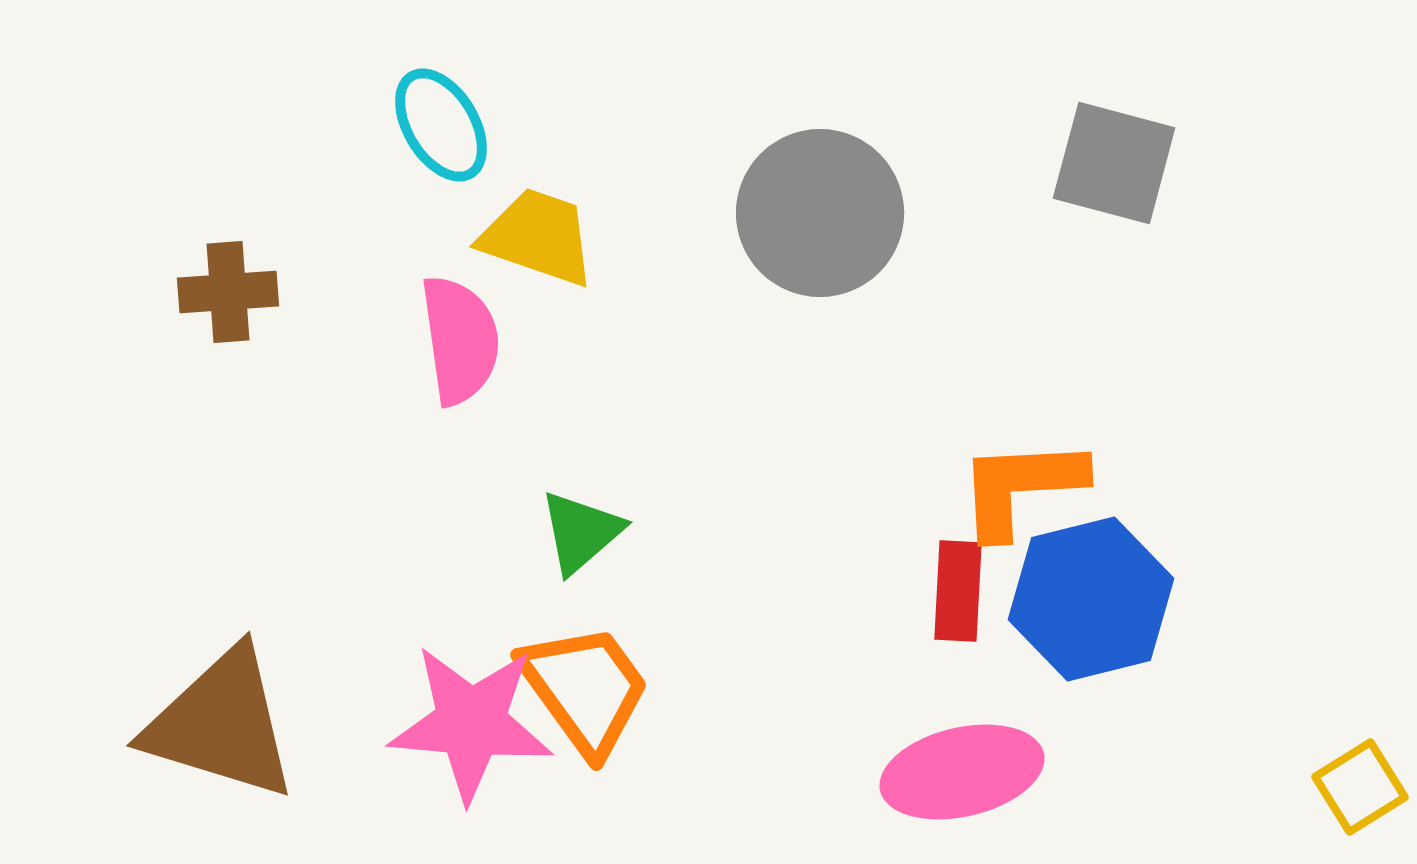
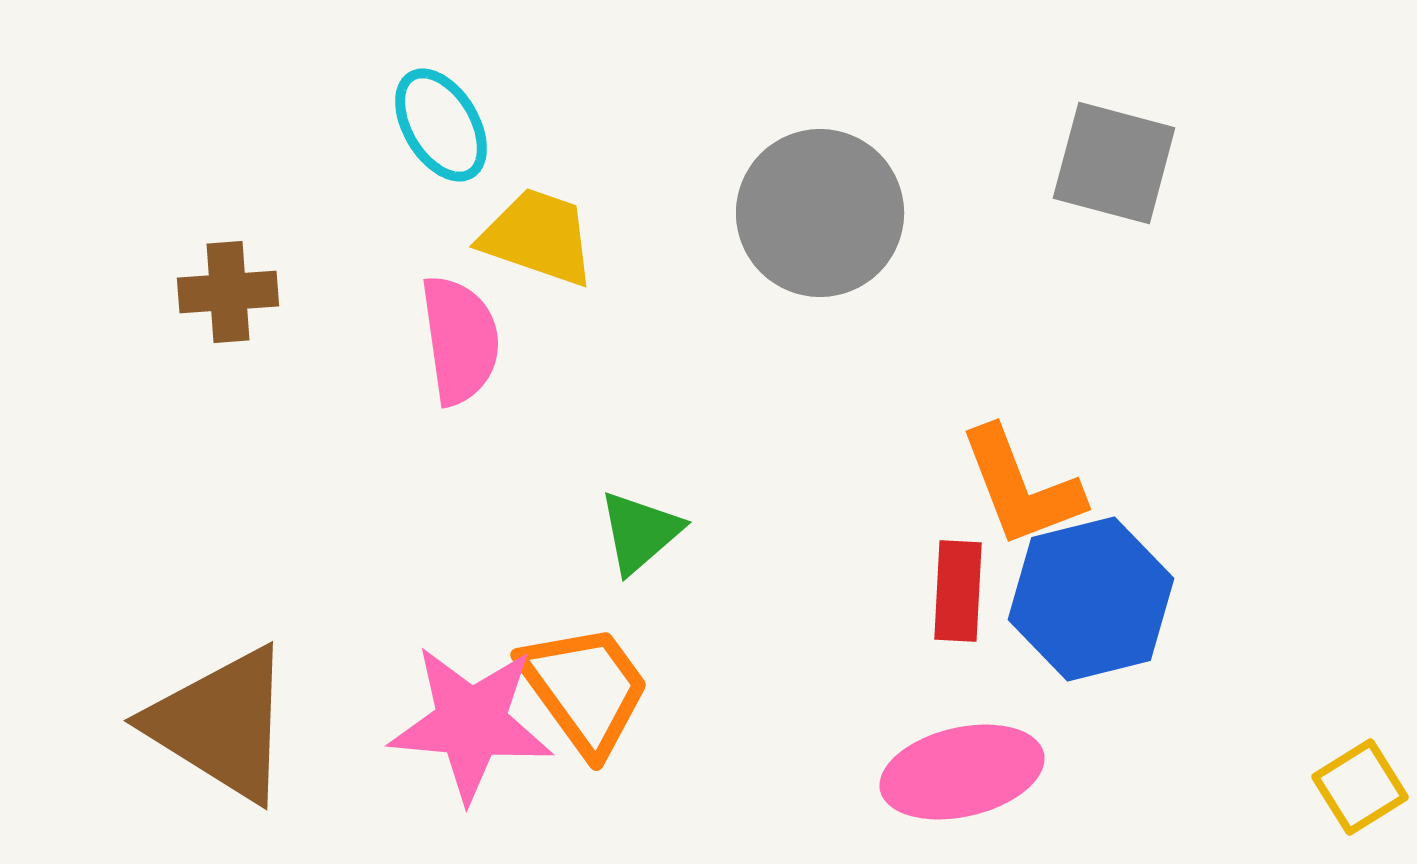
orange L-shape: rotated 108 degrees counterclockwise
green triangle: moved 59 px right
brown triangle: rotated 15 degrees clockwise
